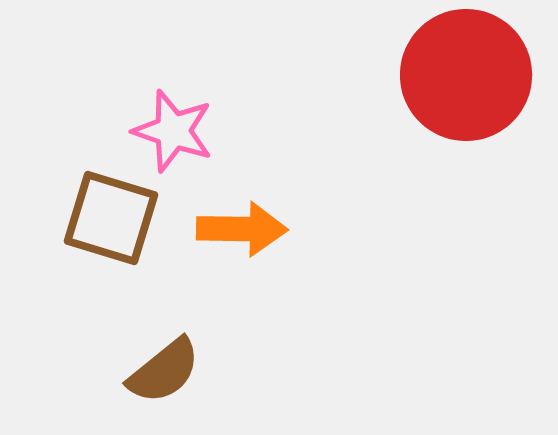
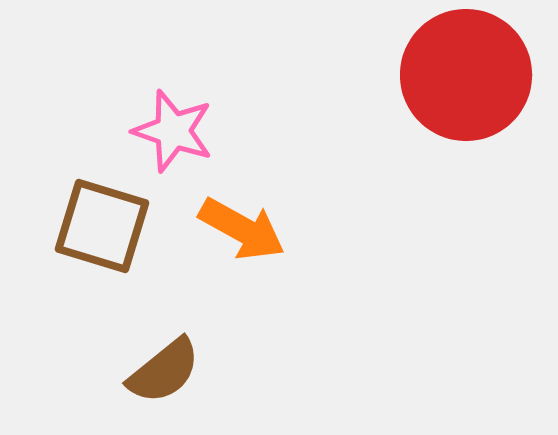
brown square: moved 9 px left, 8 px down
orange arrow: rotated 28 degrees clockwise
